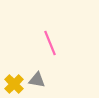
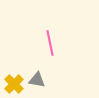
pink line: rotated 10 degrees clockwise
